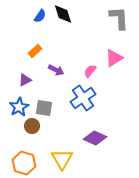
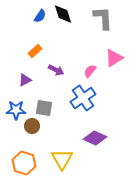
gray L-shape: moved 16 px left
blue star: moved 3 px left, 3 px down; rotated 30 degrees clockwise
